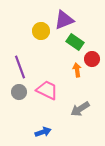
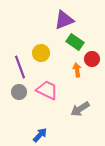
yellow circle: moved 22 px down
blue arrow: moved 3 px left, 3 px down; rotated 28 degrees counterclockwise
